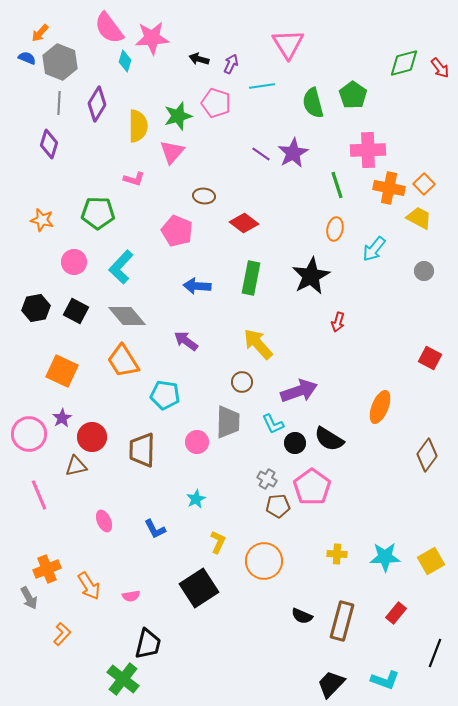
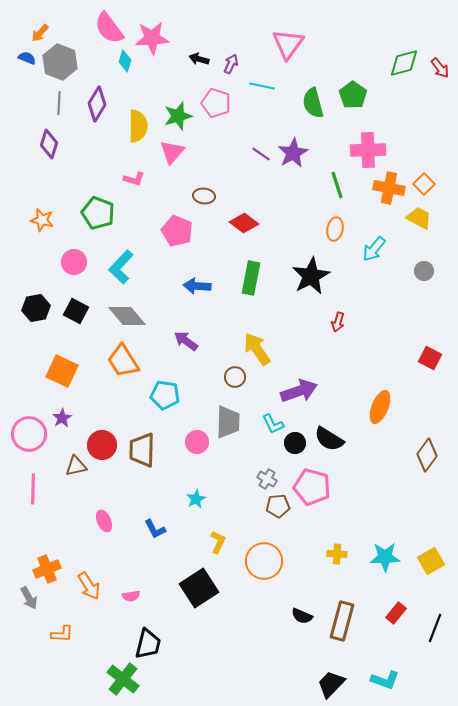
pink triangle at (288, 44): rotated 8 degrees clockwise
cyan line at (262, 86): rotated 20 degrees clockwise
green pentagon at (98, 213): rotated 20 degrees clockwise
yellow arrow at (258, 344): moved 1 px left, 5 px down; rotated 8 degrees clockwise
brown circle at (242, 382): moved 7 px left, 5 px up
red circle at (92, 437): moved 10 px right, 8 px down
pink pentagon at (312, 487): rotated 21 degrees counterclockwise
pink line at (39, 495): moved 6 px left, 6 px up; rotated 24 degrees clockwise
orange L-shape at (62, 634): rotated 50 degrees clockwise
black line at (435, 653): moved 25 px up
